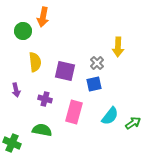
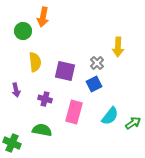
blue square: rotated 14 degrees counterclockwise
